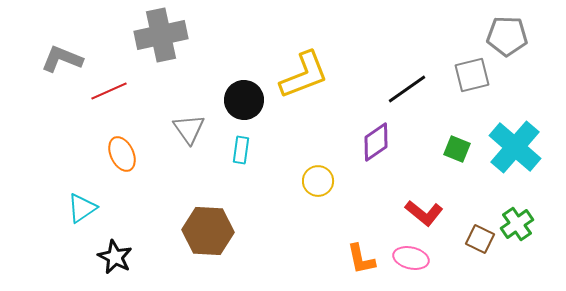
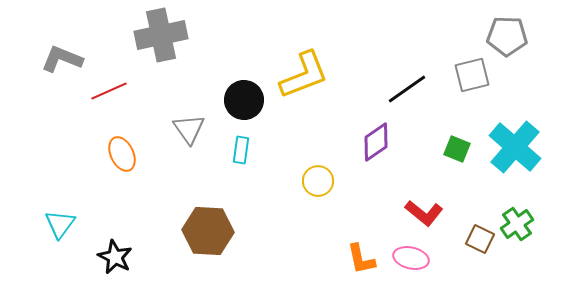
cyan triangle: moved 22 px left, 16 px down; rotated 20 degrees counterclockwise
